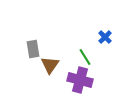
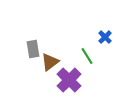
green line: moved 2 px right, 1 px up
brown triangle: moved 3 px up; rotated 18 degrees clockwise
purple cross: moved 11 px left; rotated 30 degrees clockwise
